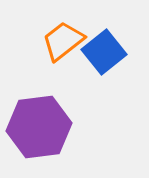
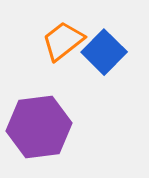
blue square: rotated 6 degrees counterclockwise
